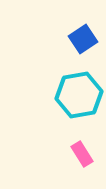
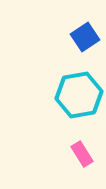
blue square: moved 2 px right, 2 px up
